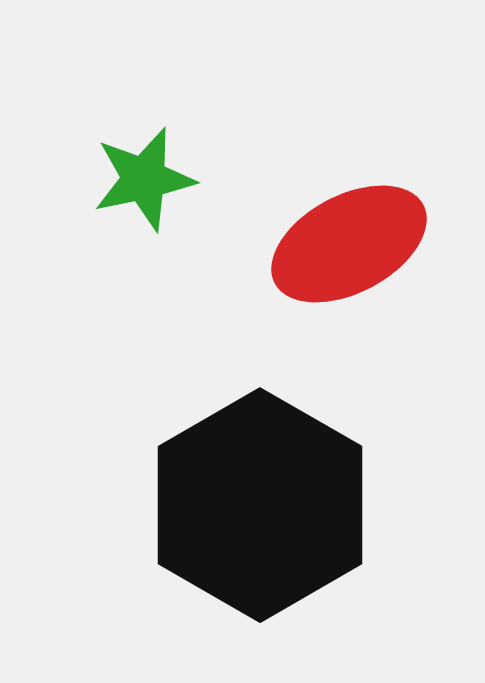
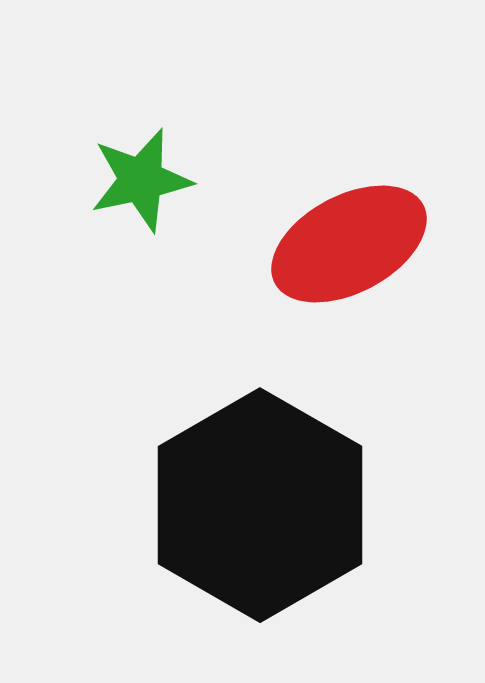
green star: moved 3 px left, 1 px down
